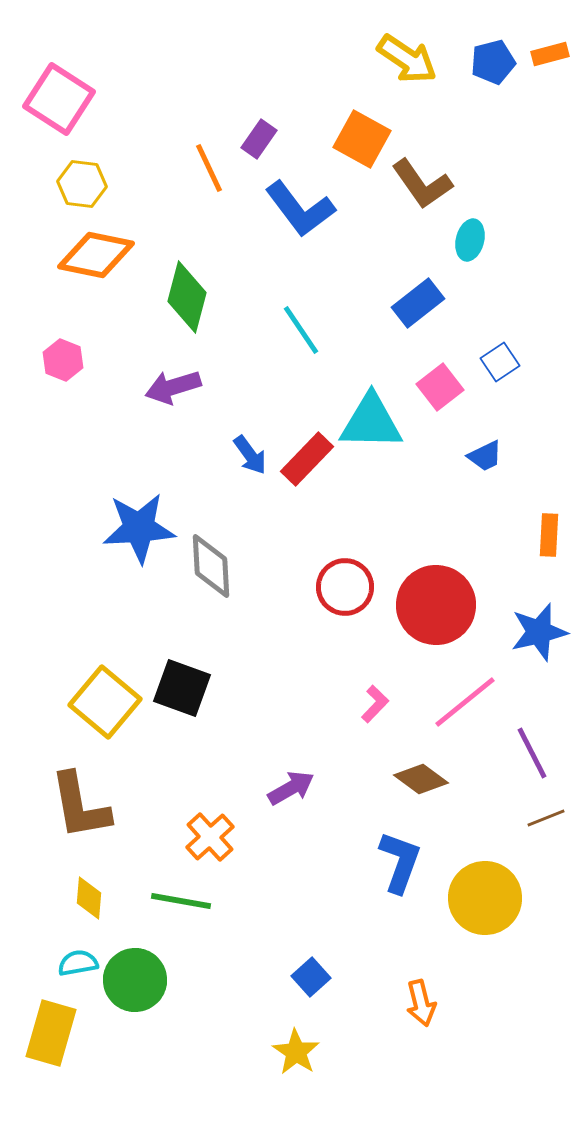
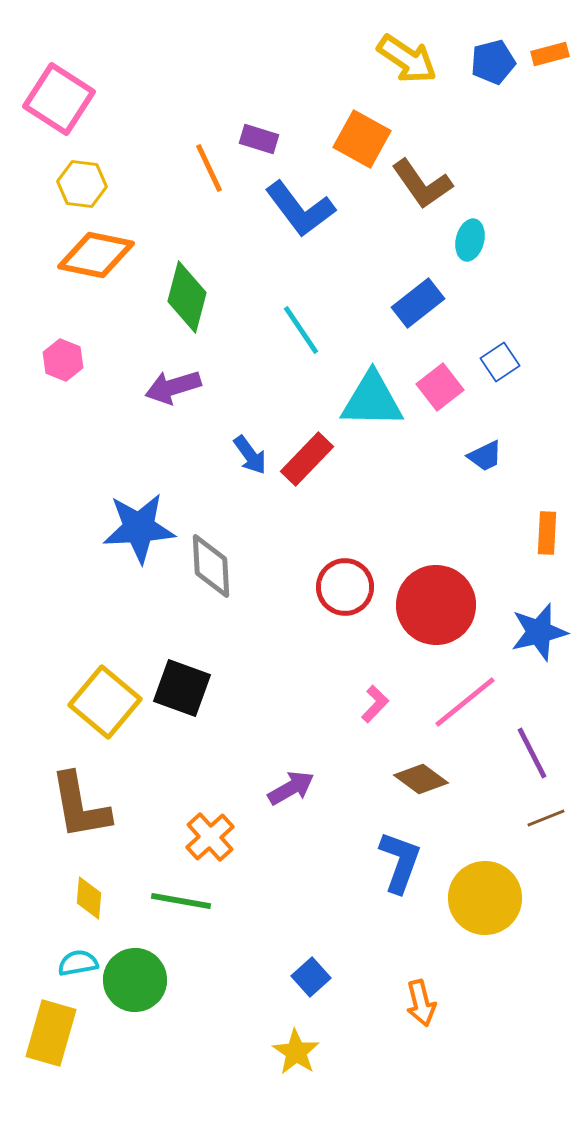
purple rectangle at (259, 139): rotated 72 degrees clockwise
cyan triangle at (371, 422): moved 1 px right, 22 px up
orange rectangle at (549, 535): moved 2 px left, 2 px up
